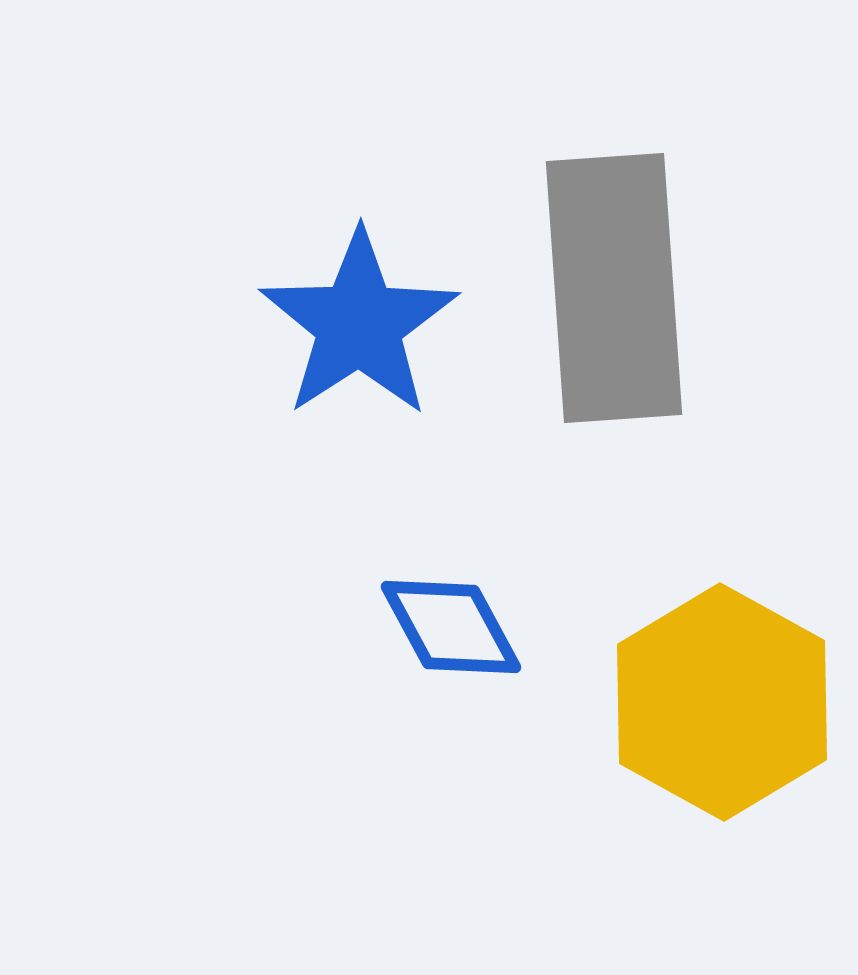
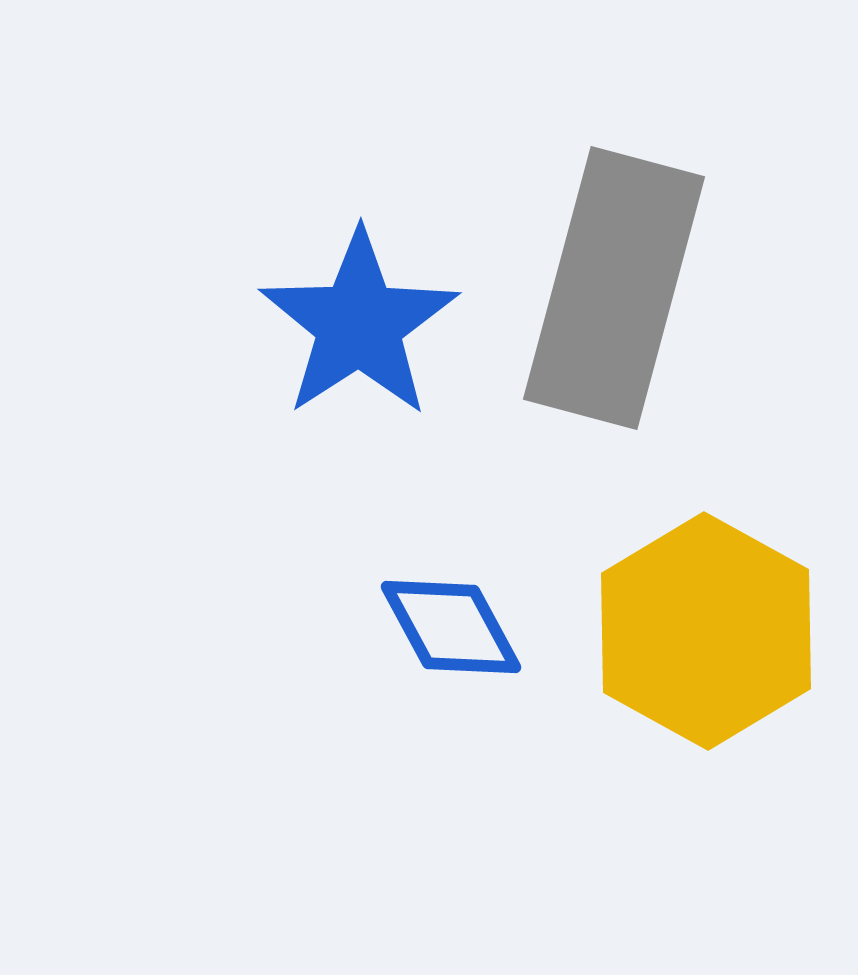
gray rectangle: rotated 19 degrees clockwise
yellow hexagon: moved 16 px left, 71 px up
